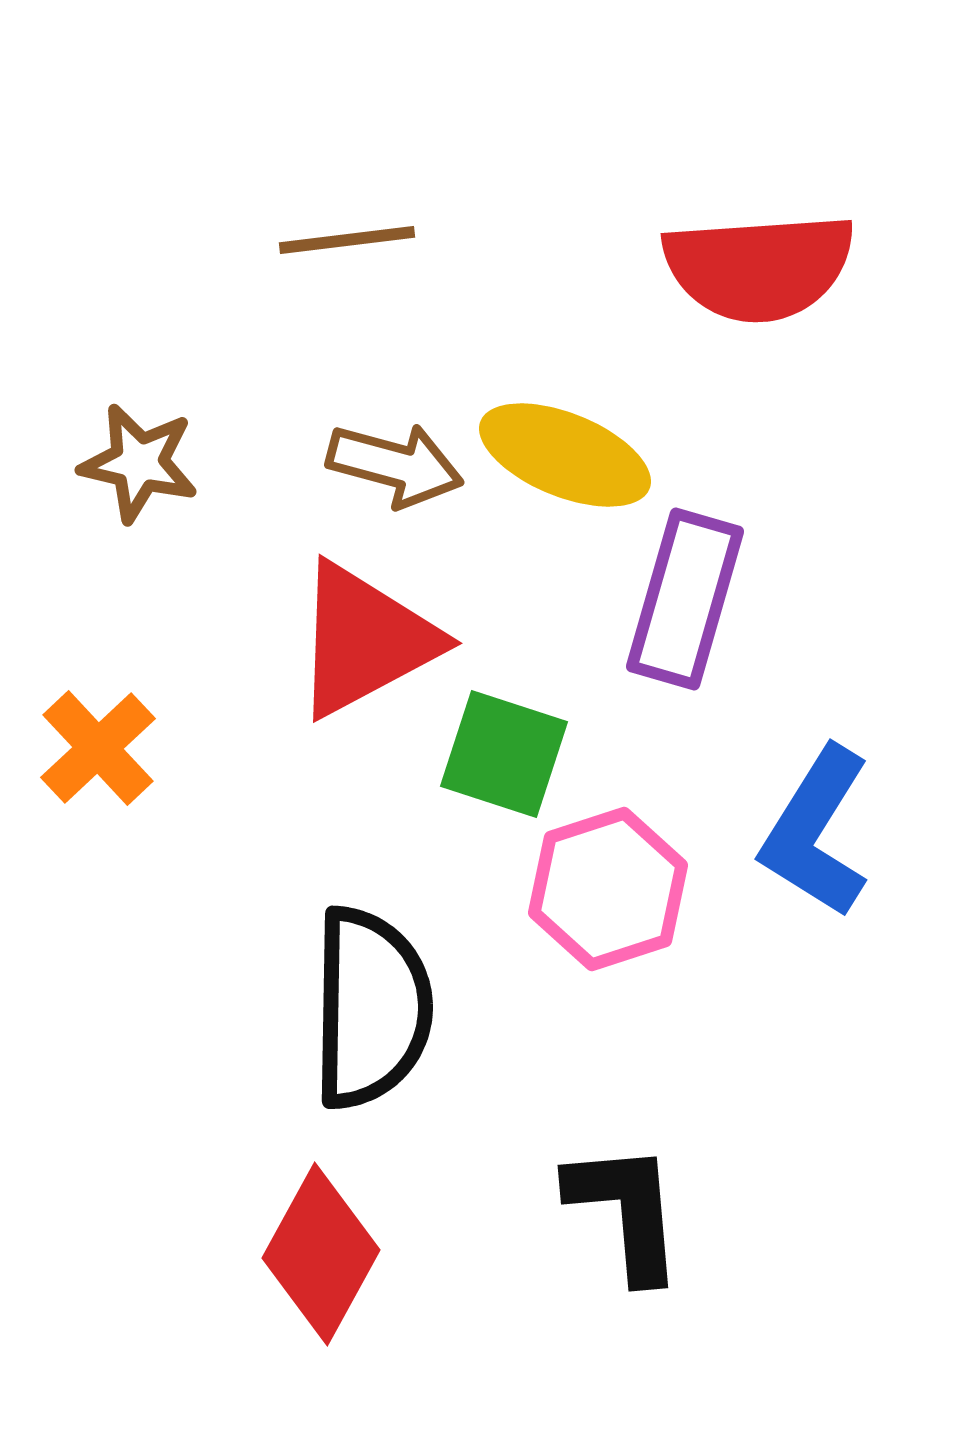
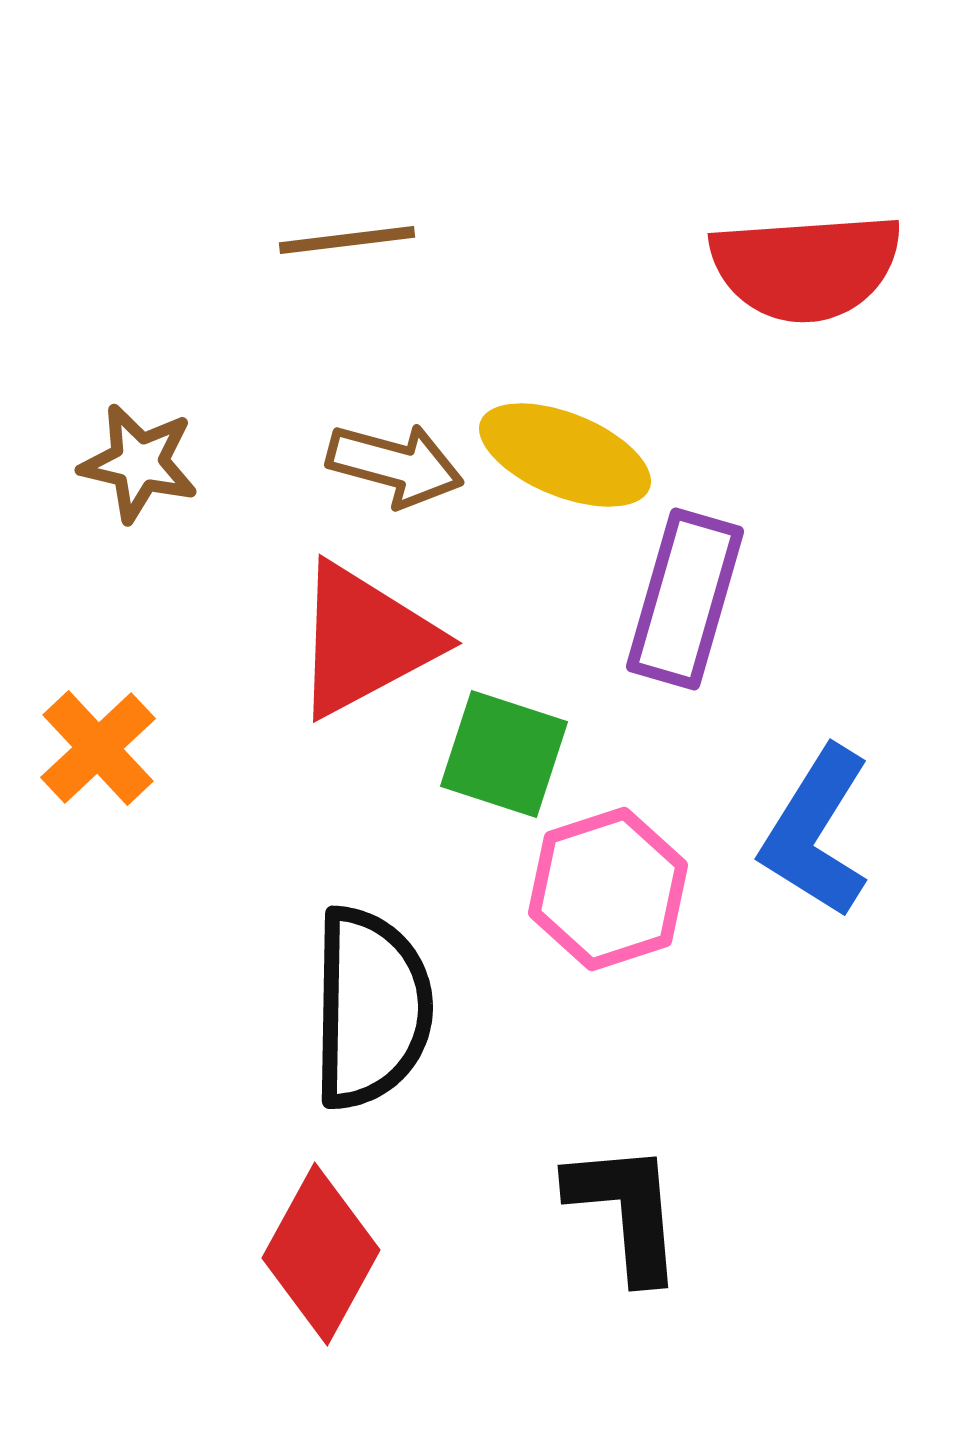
red semicircle: moved 47 px right
